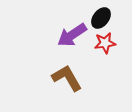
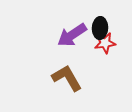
black ellipse: moved 1 px left, 10 px down; rotated 35 degrees counterclockwise
